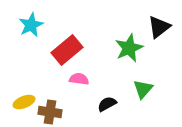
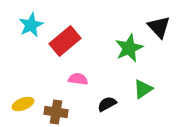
black triangle: rotated 35 degrees counterclockwise
red rectangle: moved 2 px left, 9 px up
pink semicircle: moved 1 px left
green triangle: rotated 15 degrees clockwise
yellow ellipse: moved 1 px left, 2 px down
brown cross: moved 6 px right
